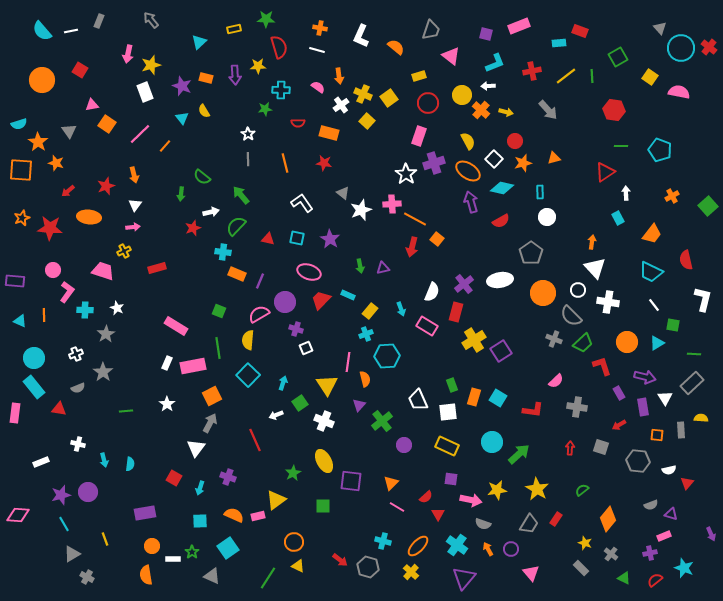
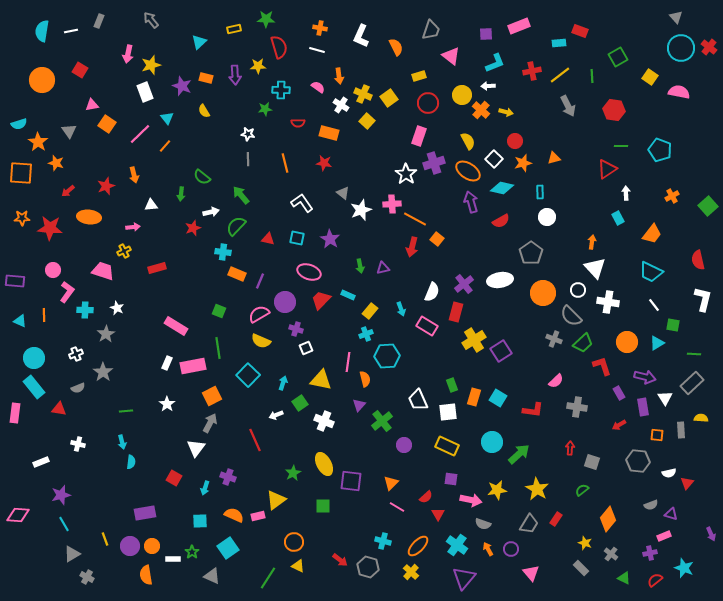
gray triangle at (660, 28): moved 16 px right, 11 px up
cyan semicircle at (42, 31): rotated 50 degrees clockwise
purple square at (486, 34): rotated 16 degrees counterclockwise
orange semicircle at (396, 47): rotated 24 degrees clockwise
yellow line at (566, 76): moved 6 px left, 1 px up
white cross at (341, 105): rotated 21 degrees counterclockwise
gray arrow at (548, 110): moved 20 px right, 4 px up; rotated 15 degrees clockwise
cyan triangle at (182, 118): moved 15 px left
white star at (248, 134): rotated 24 degrees counterclockwise
orange square at (21, 170): moved 3 px down
red triangle at (605, 172): moved 2 px right, 3 px up
white triangle at (135, 205): moved 16 px right; rotated 48 degrees clockwise
orange star at (22, 218): rotated 21 degrees clockwise
red semicircle at (686, 260): moved 12 px right
yellow semicircle at (248, 340): moved 13 px right, 1 px down; rotated 72 degrees counterclockwise
yellow triangle at (327, 385): moved 6 px left, 5 px up; rotated 45 degrees counterclockwise
gray square at (601, 447): moved 9 px left, 15 px down
cyan arrow at (104, 460): moved 18 px right, 18 px up
yellow ellipse at (324, 461): moved 3 px down
cyan semicircle at (130, 464): moved 1 px right, 2 px up
white semicircle at (669, 470): moved 3 px down
cyan arrow at (200, 488): moved 5 px right
purple circle at (88, 492): moved 42 px right, 54 px down
